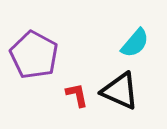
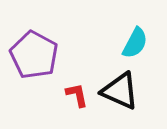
cyan semicircle: rotated 12 degrees counterclockwise
